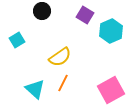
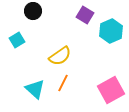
black circle: moved 9 px left
yellow semicircle: moved 1 px up
